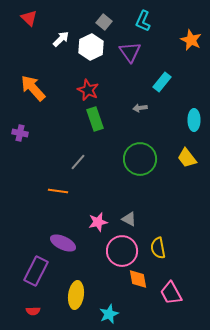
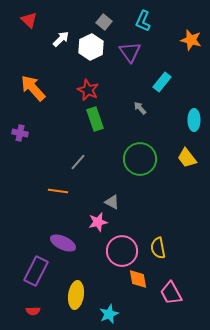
red triangle: moved 2 px down
orange star: rotated 10 degrees counterclockwise
gray arrow: rotated 56 degrees clockwise
gray triangle: moved 17 px left, 17 px up
